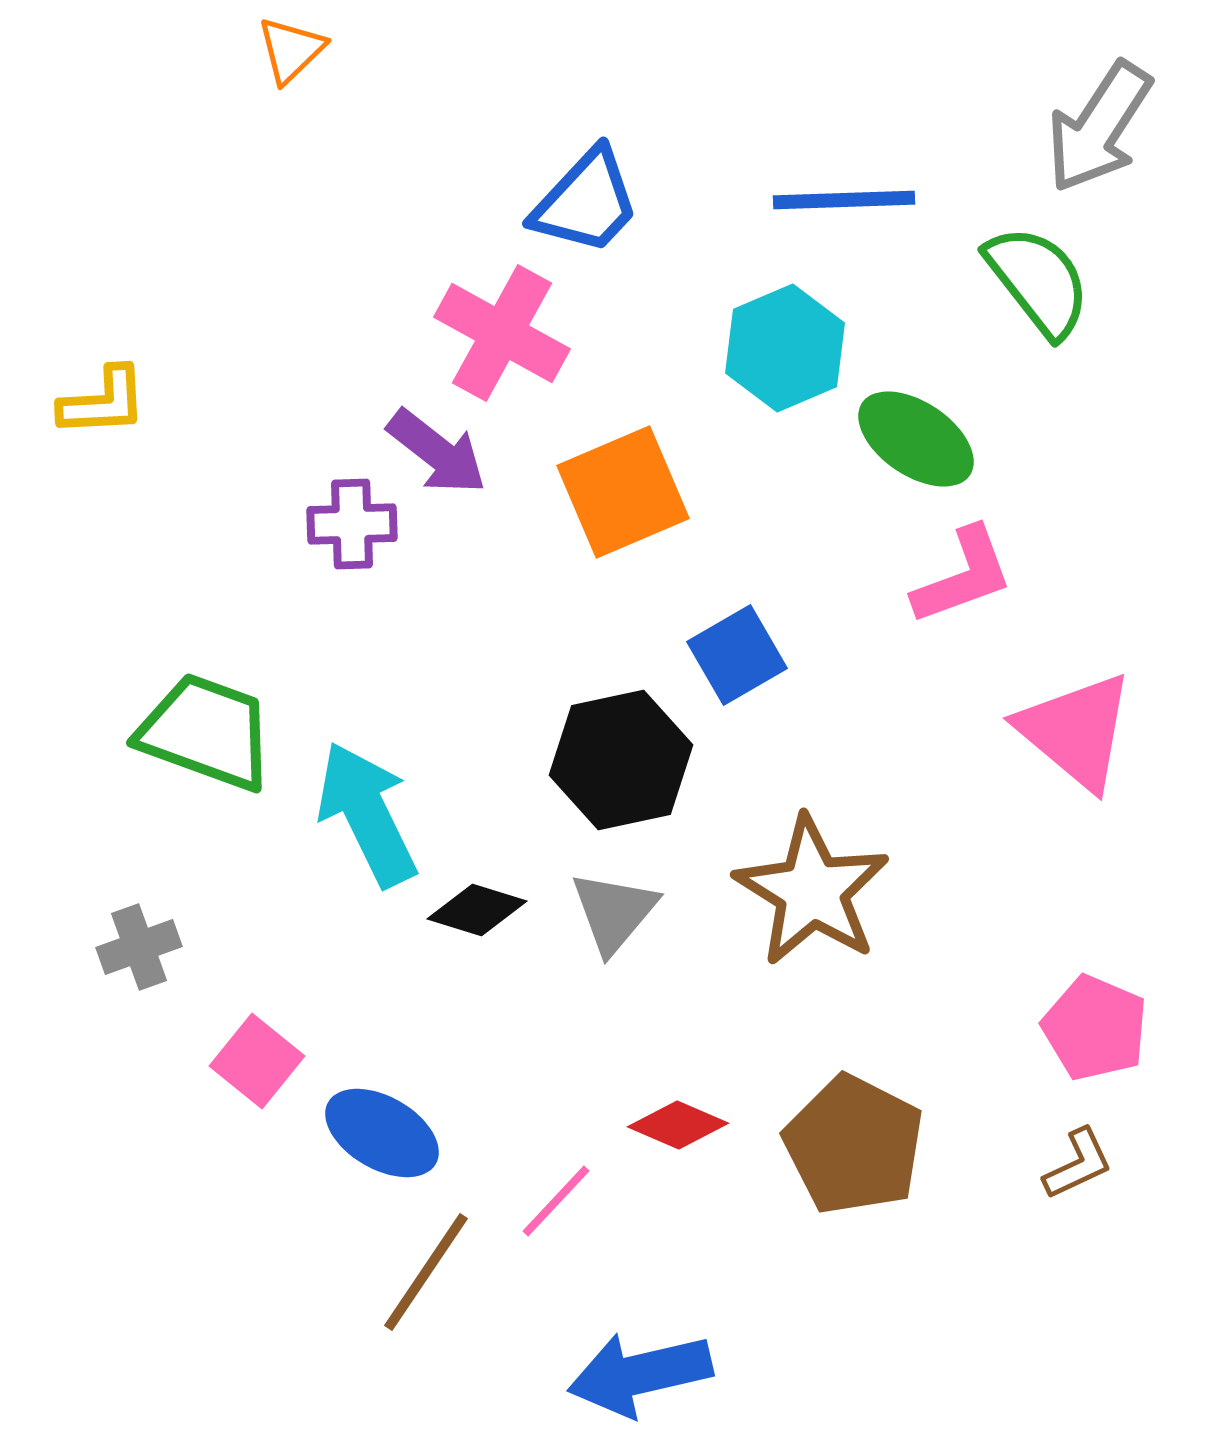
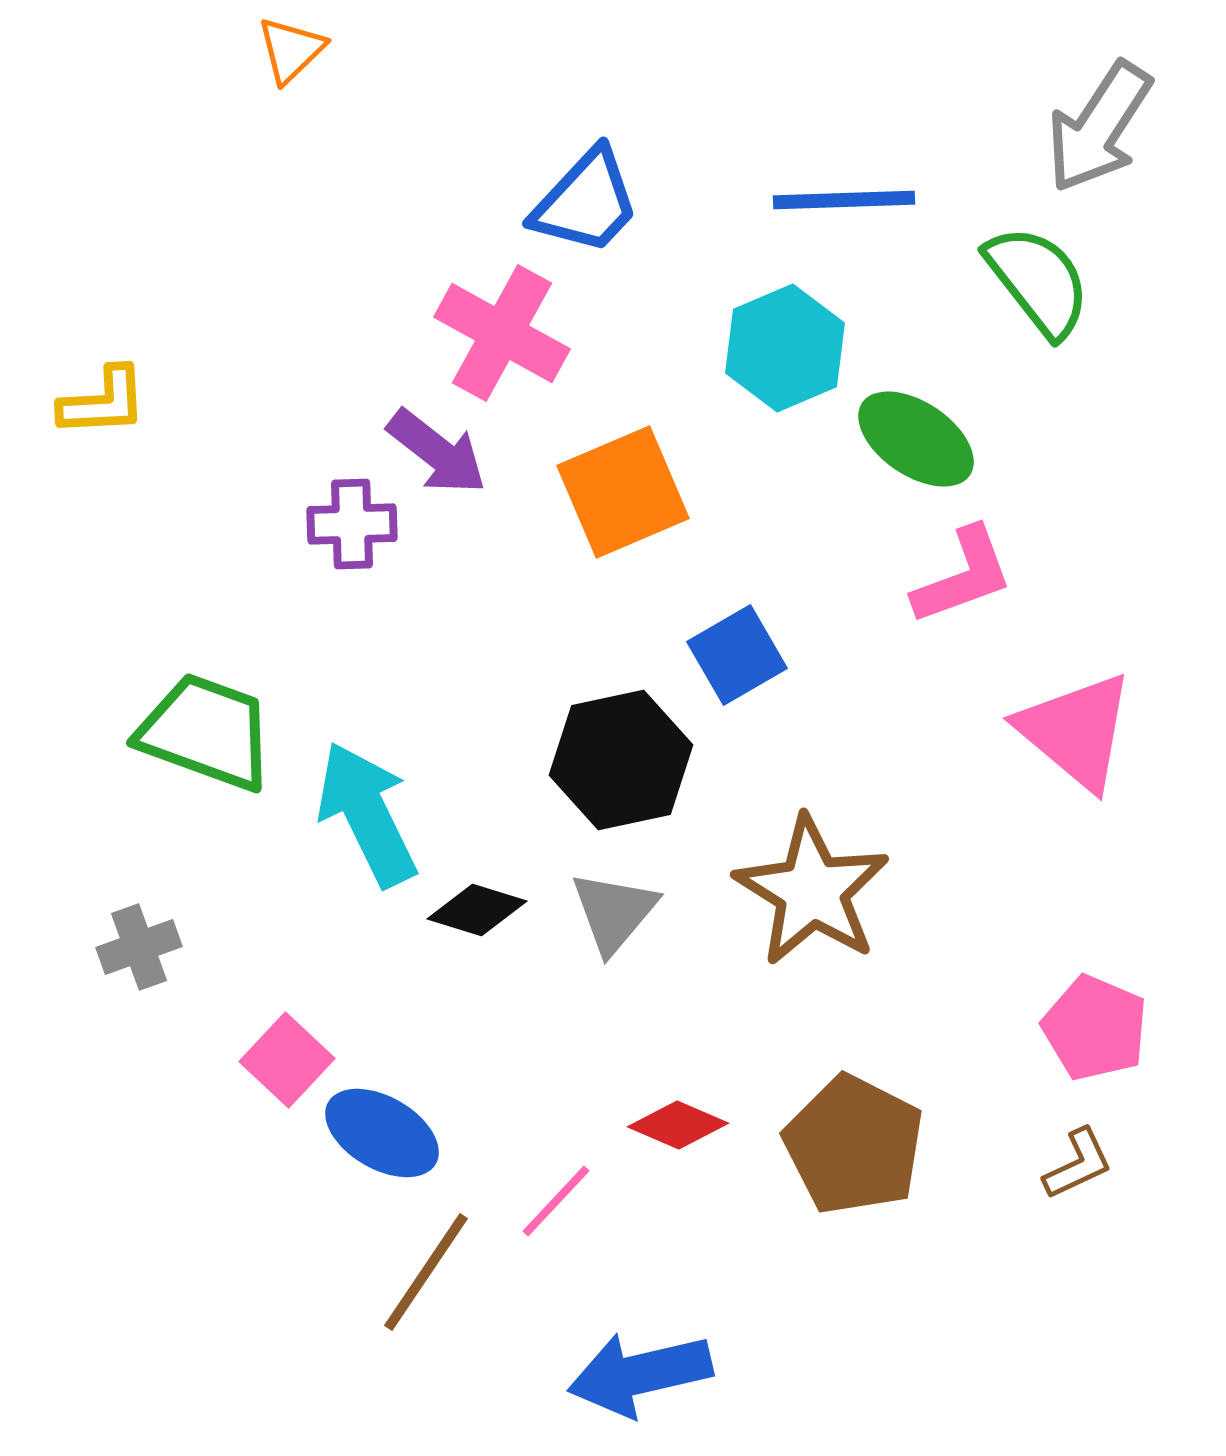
pink square: moved 30 px right, 1 px up; rotated 4 degrees clockwise
